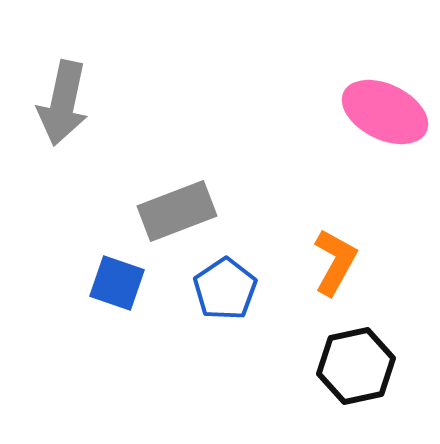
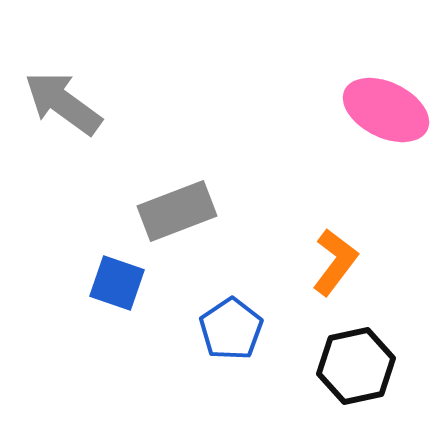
gray arrow: rotated 114 degrees clockwise
pink ellipse: moved 1 px right, 2 px up
orange L-shape: rotated 8 degrees clockwise
blue pentagon: moved 6 px right, 40 px down
